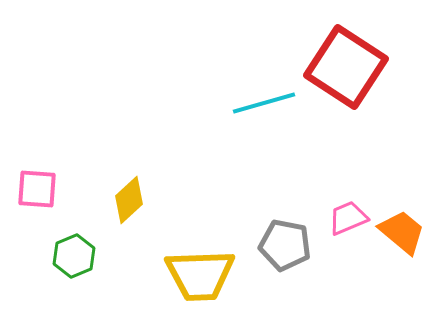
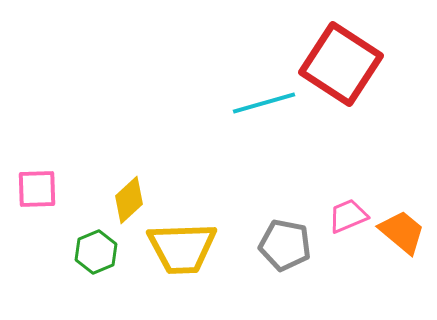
red square: moved 5 px left, 3 px up
pink square: rotated 6 degrees counterclockwise
pink trapezoid: moved 2 px up
green hexagon: moved 22 px right, 4 px up
yellow trapezoid: moved 18 px left, 27 px up
